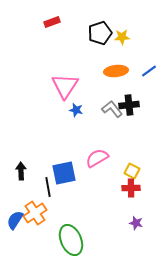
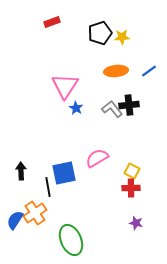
blue star: moved 2 px up; rotated 16 degrees clockwise
